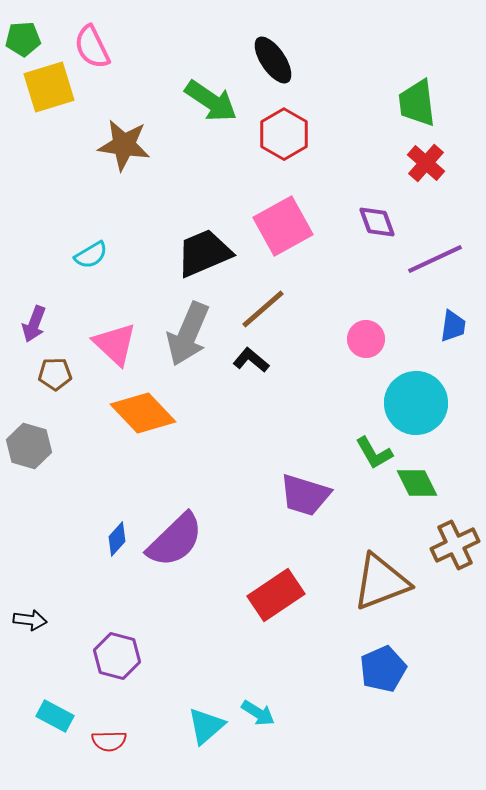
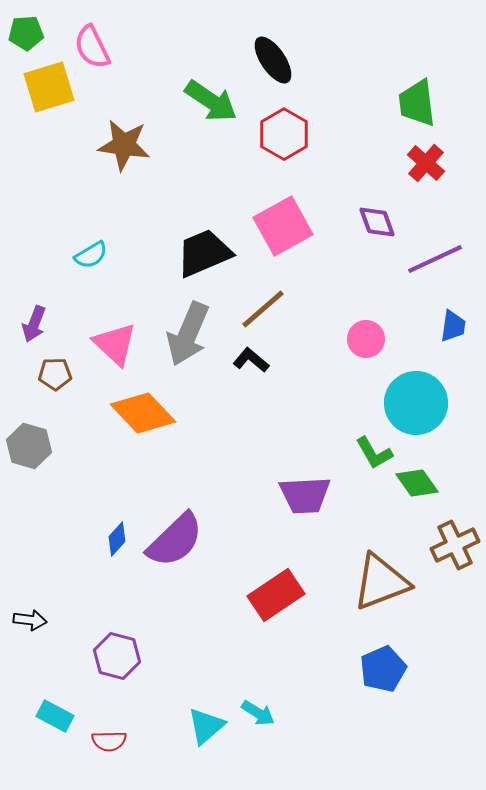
green pentagon: moved 3 px right, 6 px up
green diamond: rotated 9 degrees counterclockwise
purple trapezoid: rotated 20 degrees counterclockwise
